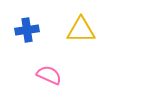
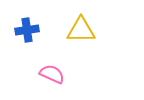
pink semicircle: moved 3 px right, 1 px up
